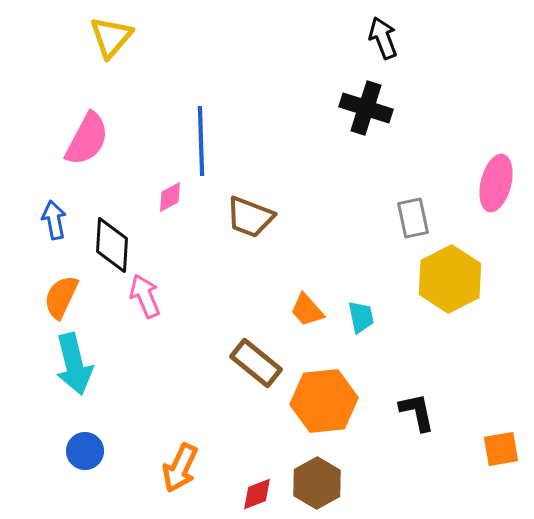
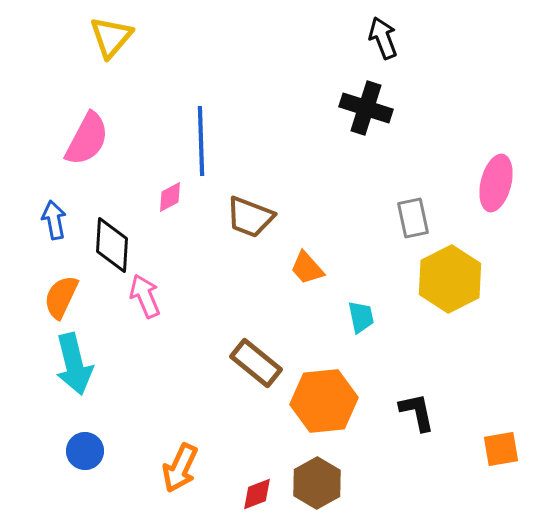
orange trapezoid: moved 42 px up
